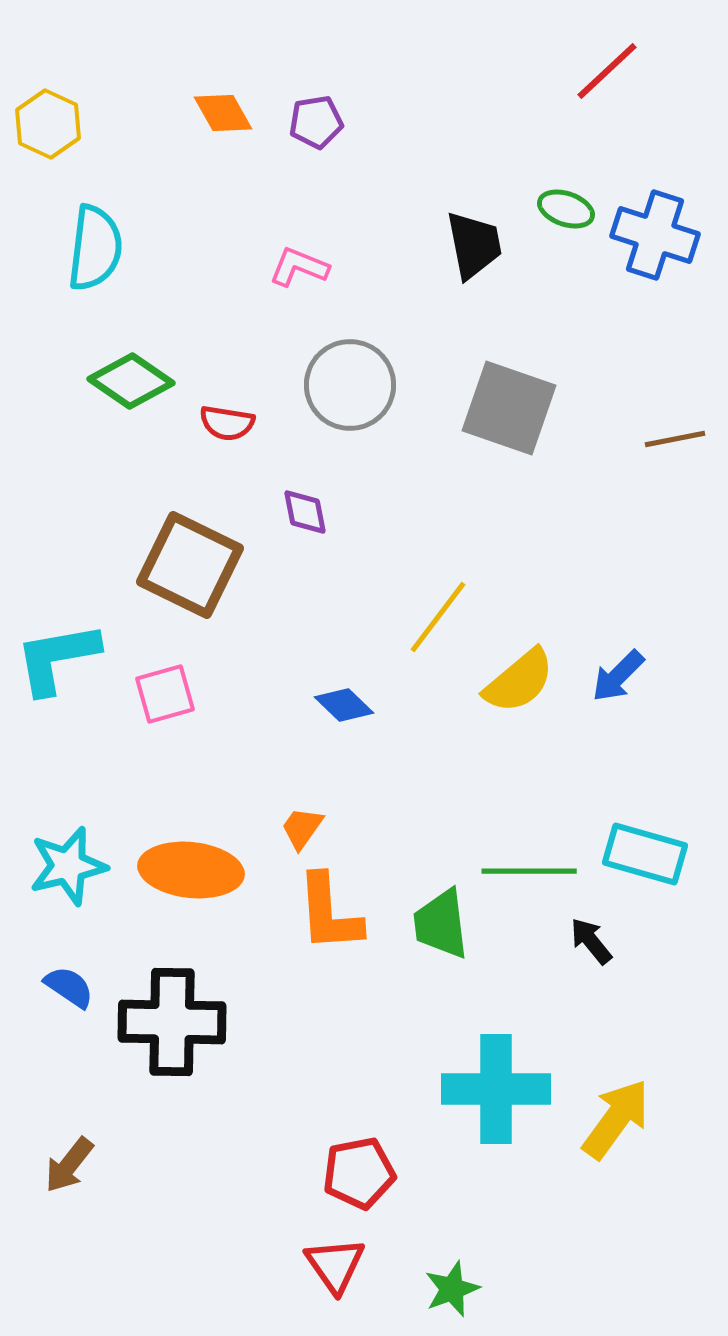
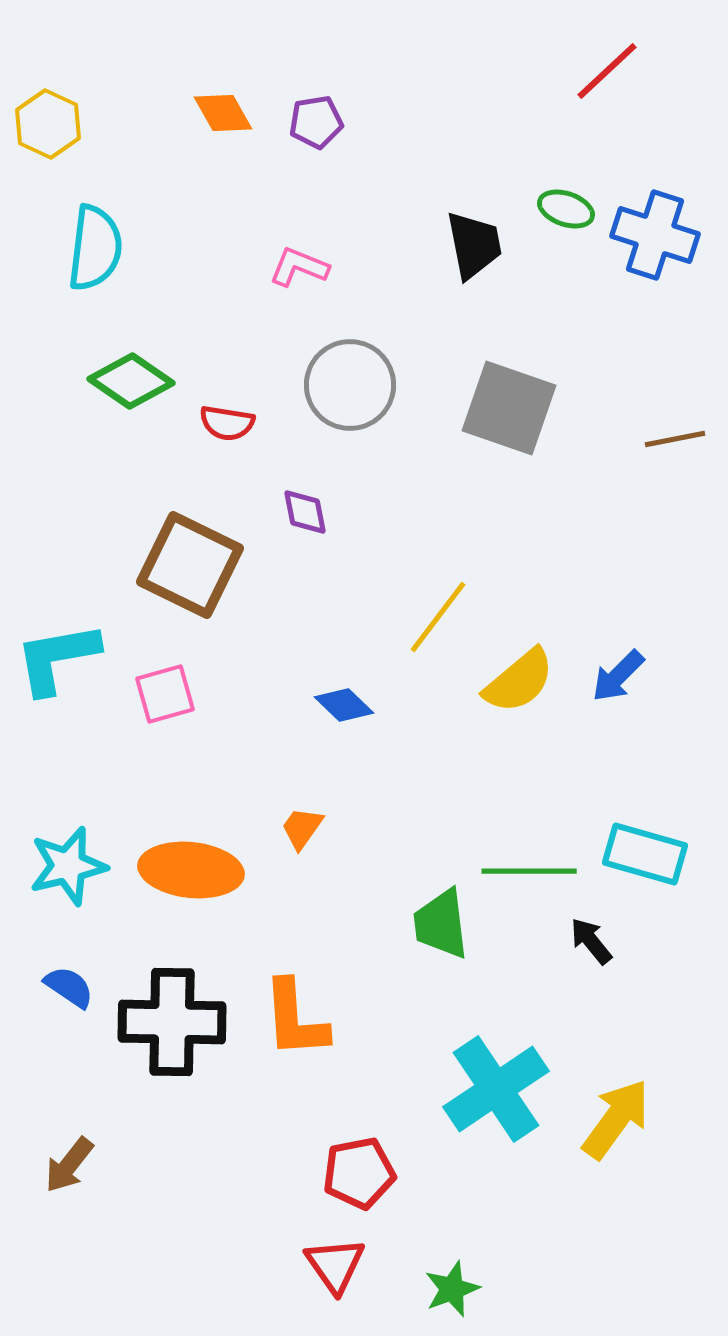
orange L-shape: moved 34 px left, 106 px down
cyan cross: rotated 34 degrees counterclockwise
